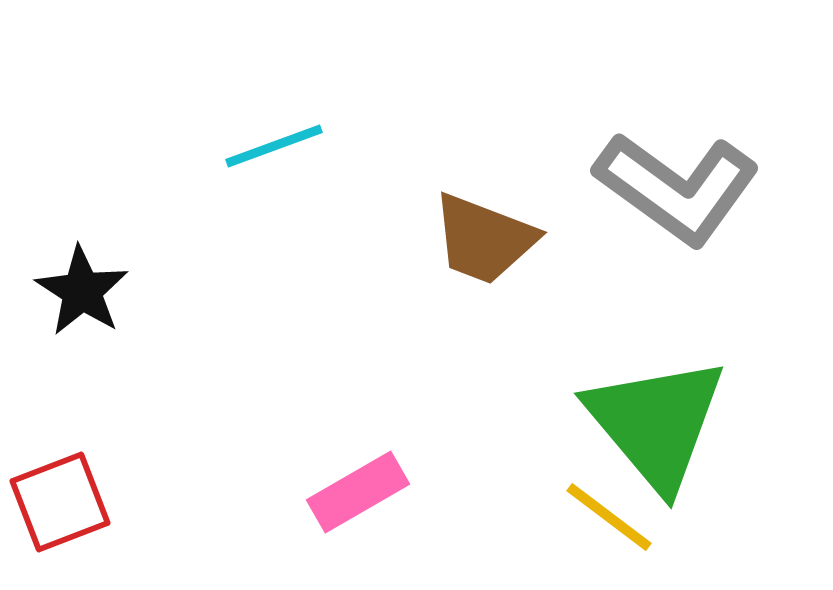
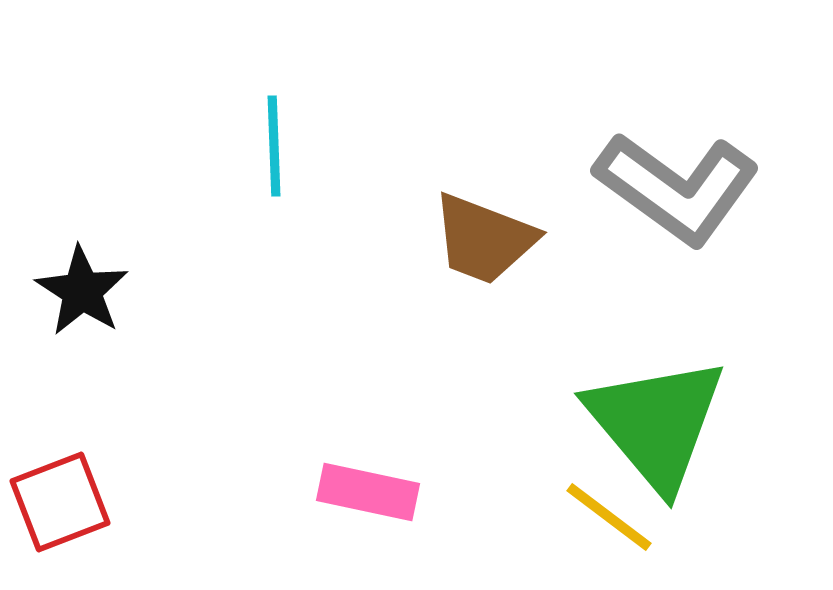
cyan line: rotated 72 degrees counterclockwise
pink rectangle: moved 10 px right; rotated 42 degrees clockwise
